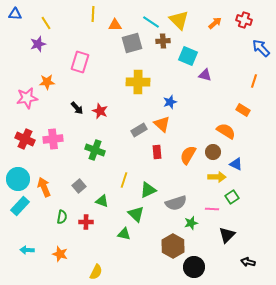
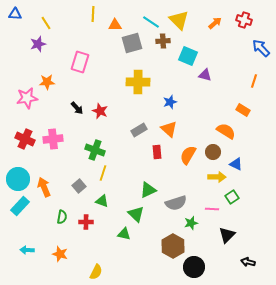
orange triangle at (162, 124): moved 7 px right, 5 px down
yellow line at (124, 180): moved 21 px left, 7 px up
